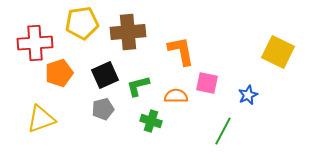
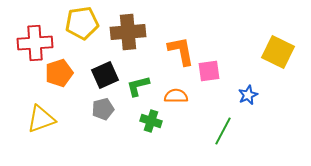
pink square: moved 2 px right, 12 px up; rotated 20 degrees counterclockwise
